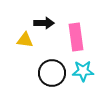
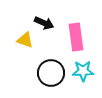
black arrow: rotated 24 degrees clockwise
yellow triangle: rotated 12 degrees clockwise
black circle: moved 1 px left
